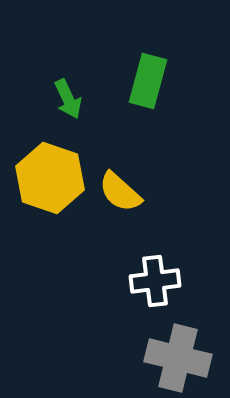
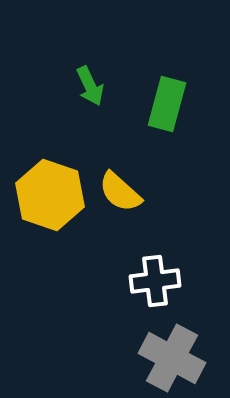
green rectangle: moved 19 px right, 23 px down
green arrow: moved 22 px right, 13 px up
yellow hexagon: moved 17 px down
gray cross: moved 6 px left; rotated 14 degrees clockwise
